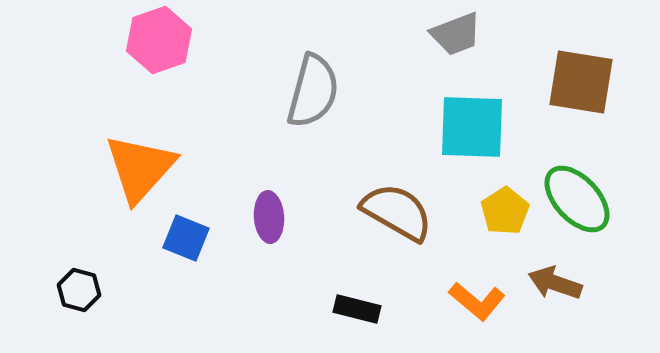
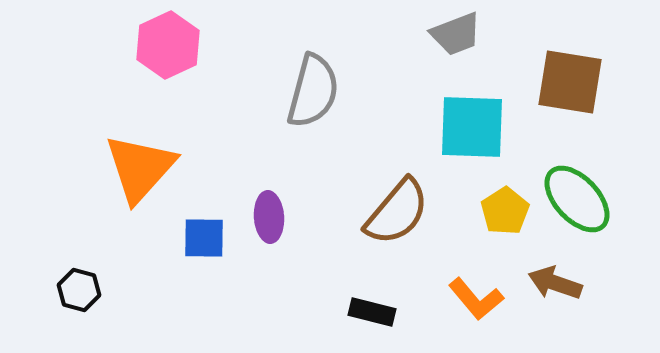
pink hexagon: moved 9 px right, 5 px down; rotated 6 degrees counterclockwise
brown square: moved 11 px left
brown semicircle: rotated 100 degrees clockwise
blue square: moved 18 px right; rotated 21 degrees counterclockwise
orange L-shape: moved 1 px left, 2 px up; rotated 10 degrees clockwise
black rectangle: moved 15 px right, 3 px down
